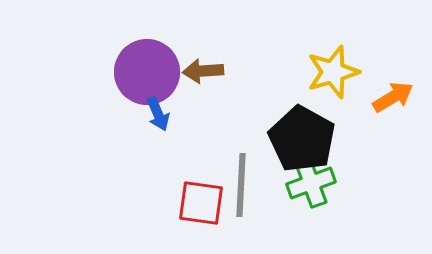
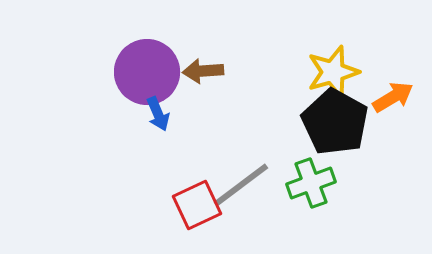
black pentagon: moved 33 px right, 17 px up
gray line: rotated 50 degrees clockwise
red square: moved 4 px left, 2 px down; rotated 33 degrees counterclockwise
